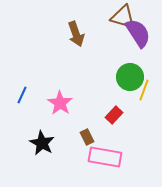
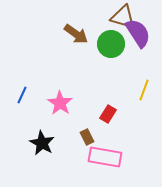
brown arrow: rotated 35 degrees counterclockwise
green circle: moved 19 px left, 33 px up
red rectangle: moved 6 px left, 1 px up; rotated 12 degrees counterclockwise
